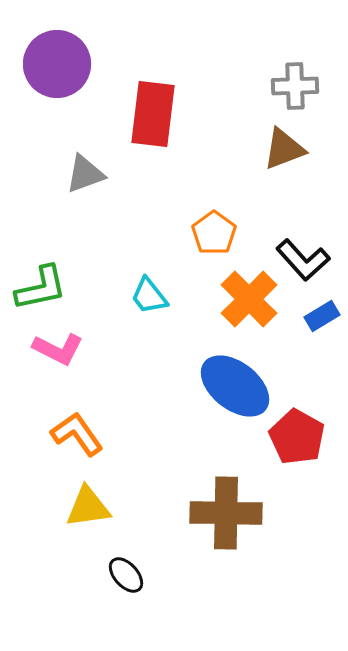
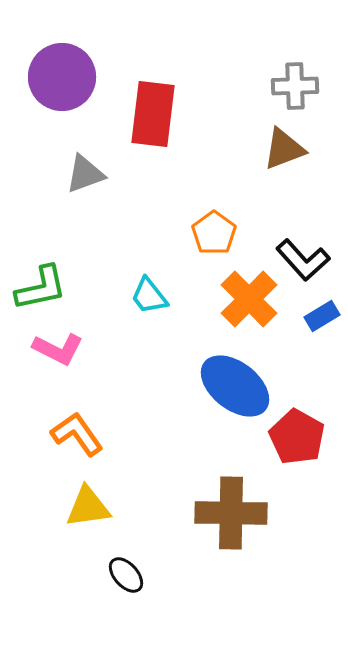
purple circle: moved 5 px right, 13 px down
brown cross: moved 5 px right
